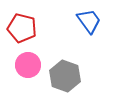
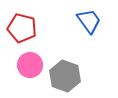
pink circle: moved 2 px right
